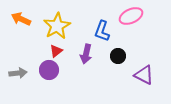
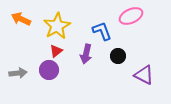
blue L-shape: rotated 140 degrees clockwise
